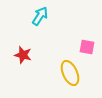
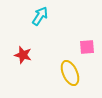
pink square: rotated 14 degrees counterclockwise
